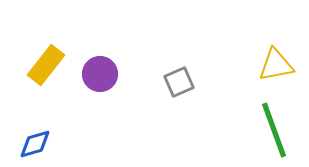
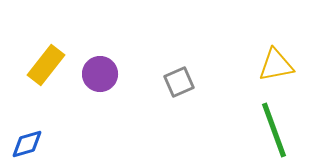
blue diamond: moved 8 px left
